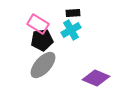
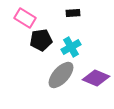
pink rectangle: moved 13 px left, 6 px up
cyan cross: moved 17 px down
black pentagon: moved 1 px left
gray ellipse: moved 18 px right, 10 px down
